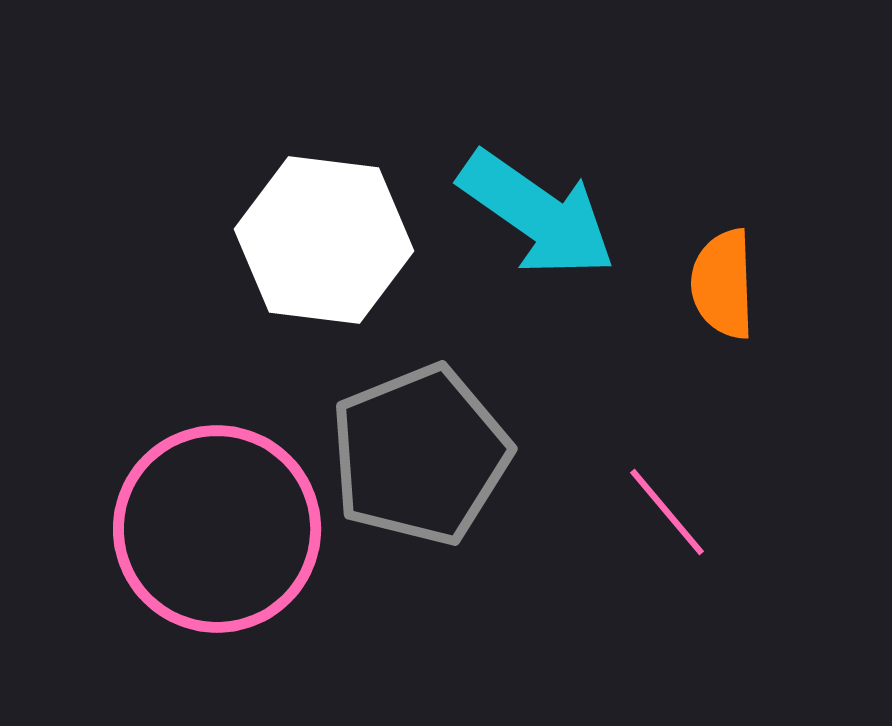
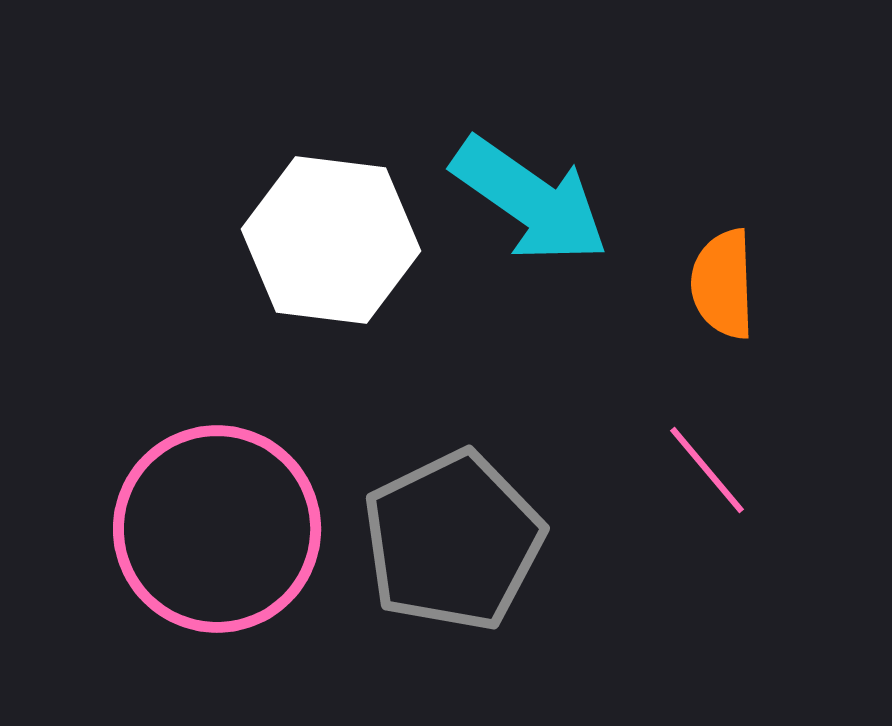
cyan arrow: moved 7 px left, 14 px up
white hexagon: moved 7 px right
gray pentagon: moved 33 px right, 86 px down; rotated 4 degrees counterclockwise
pink line: moved 40 px right, 42 px up
